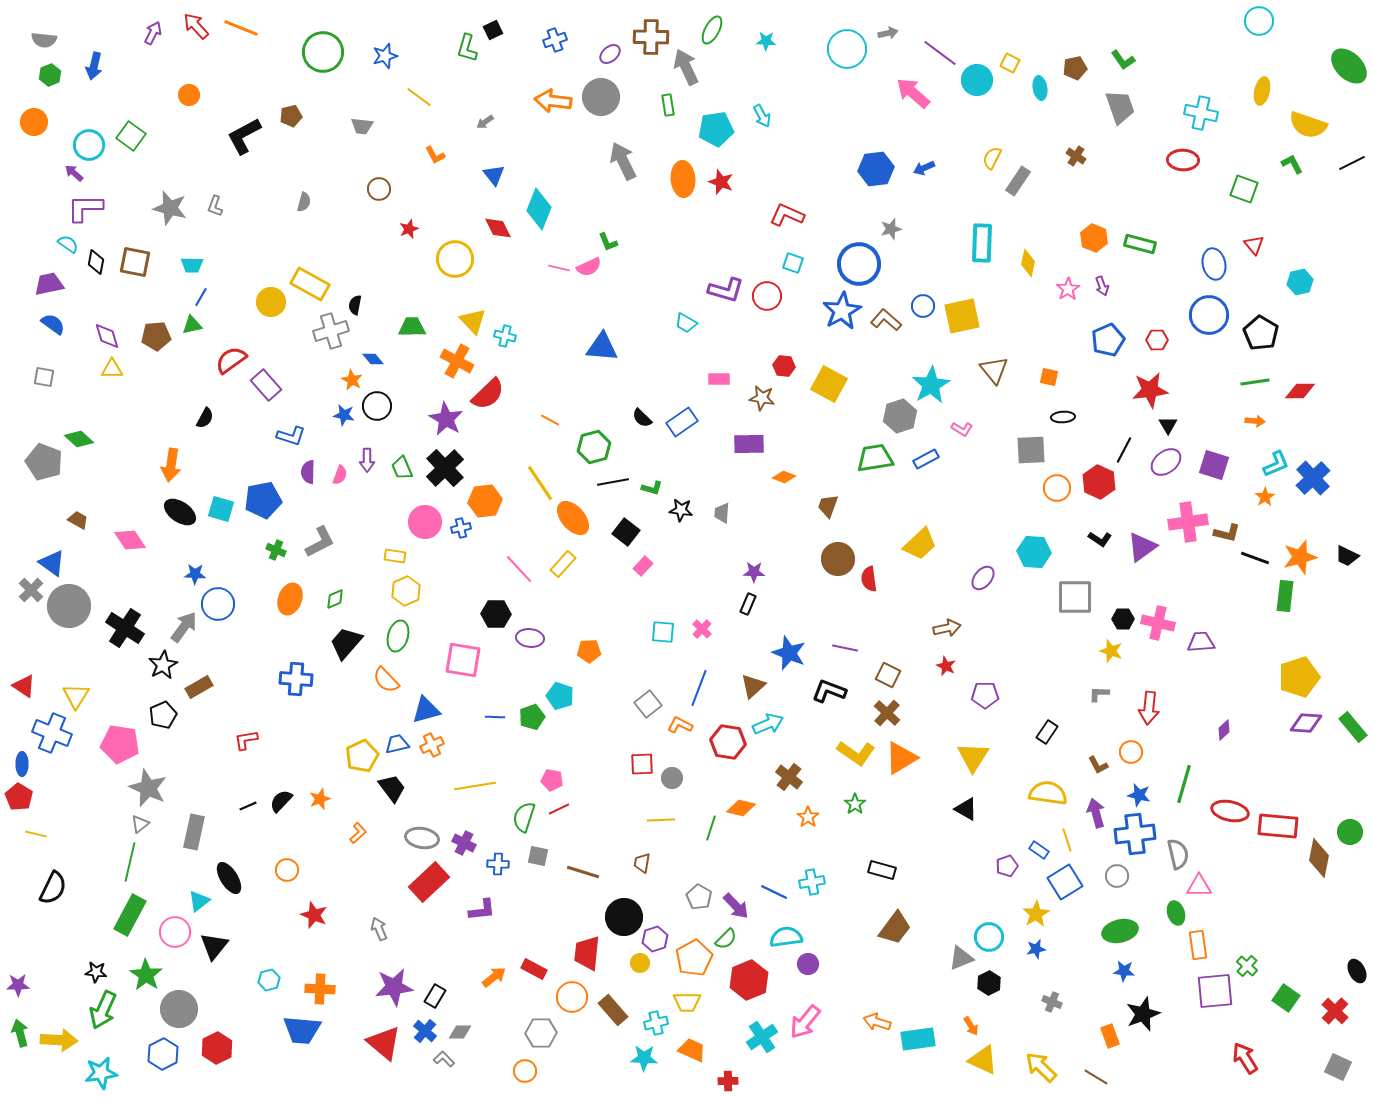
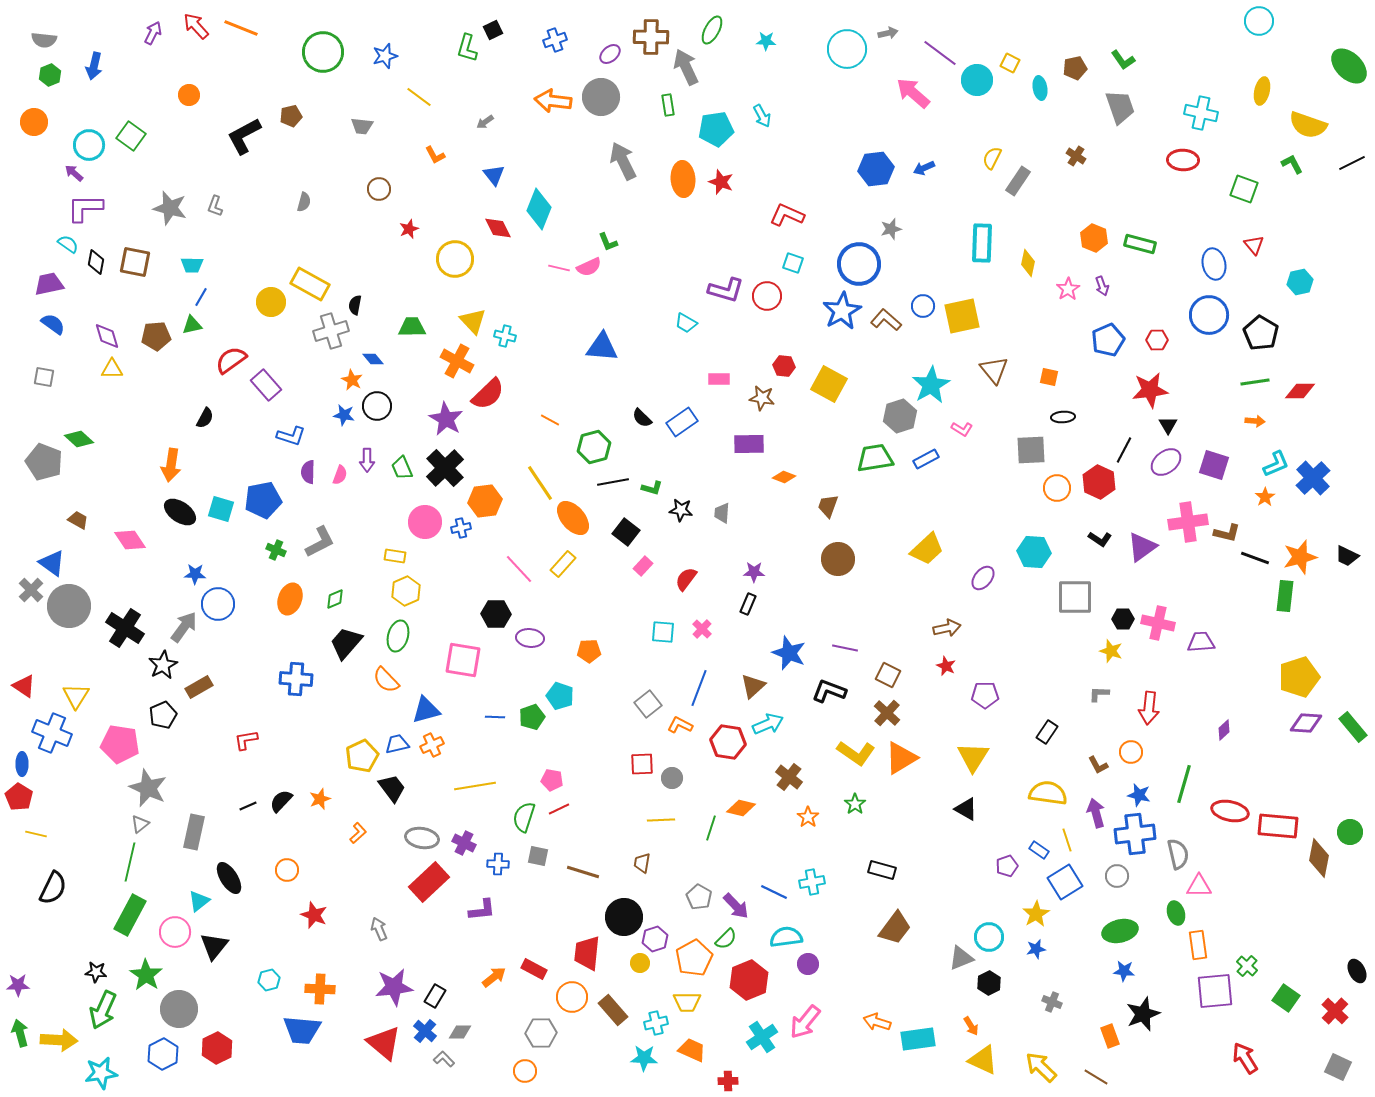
yellow trapezoid at (920, 544): moved 7 px right, 5 px down
red semicircle at (869, 579): moved 183 px left; rotated 45 degrees clockwise
